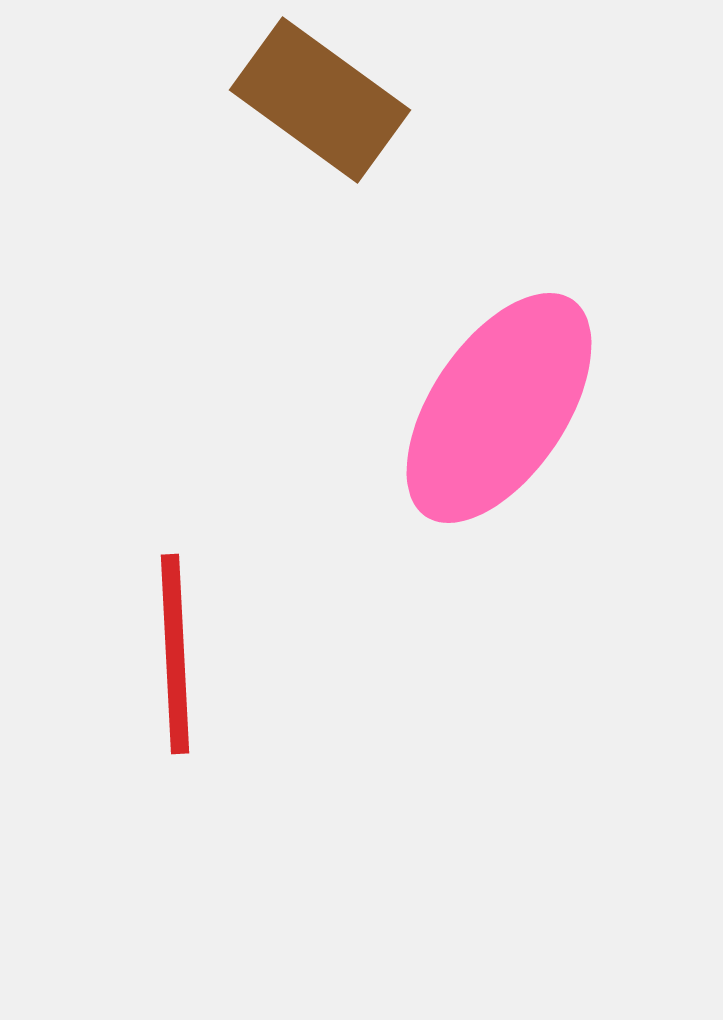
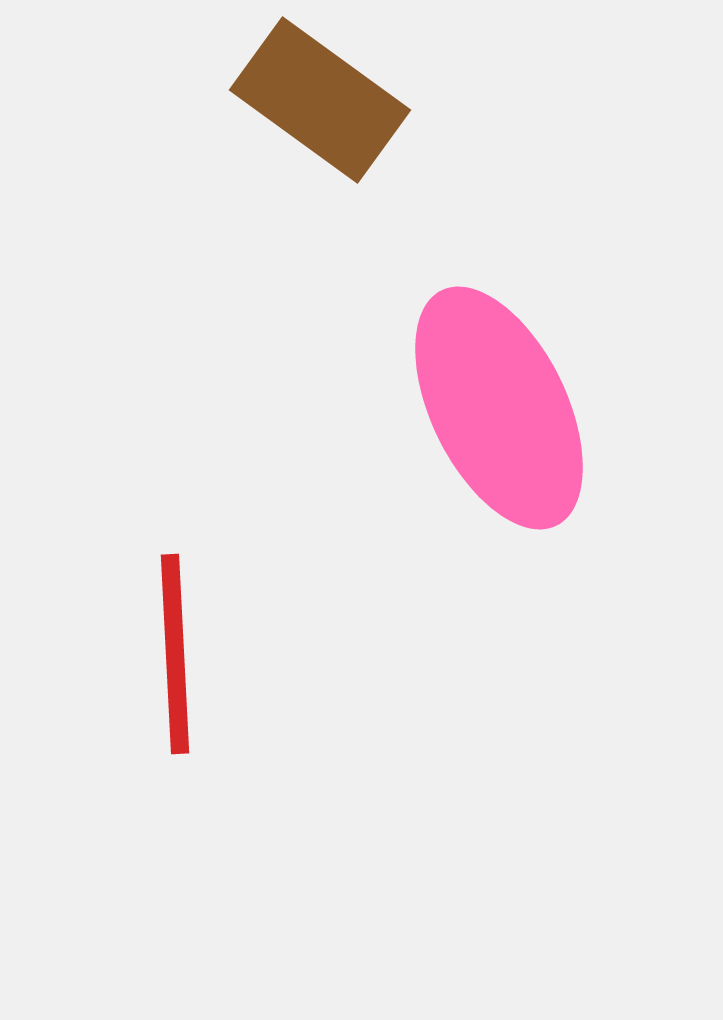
pink ellipse: rotated 60 degrees counterclockwise
